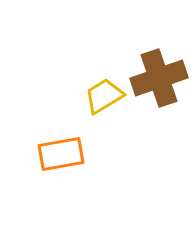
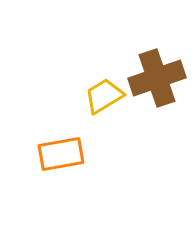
brown cross: moved 2 px left
